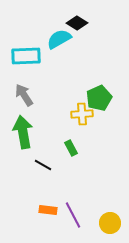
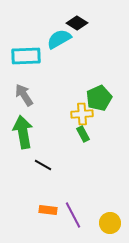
green rectangle: moved 12 px right, 14 px up
